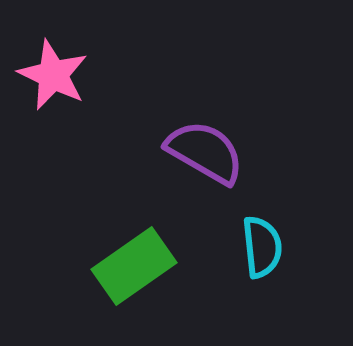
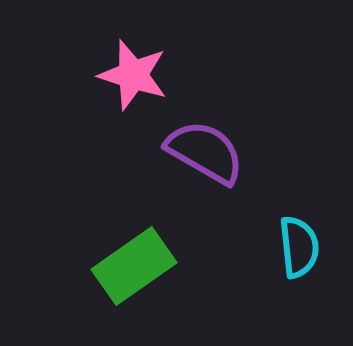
pink star: moved 80 px right; rotated 8 degrees counterclockwise
cyan semicircle: moved 37 px right
